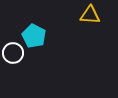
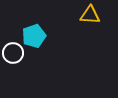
cyan pentagon: rotated 25 degrees clockwise
